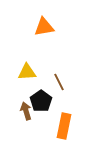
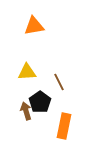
orange triangle: moved 10 px left, 1 px up
black pentagon: moved 1 px left, 1 px down
